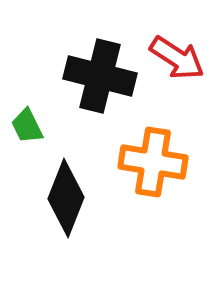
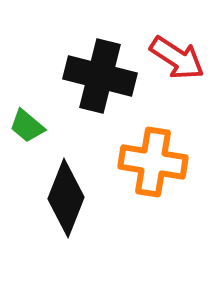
green trapezoid: rotated 24 degrees counterclockwise
